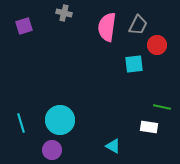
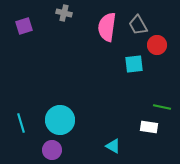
gray trapezoid: rotated 125 degrees clockwise
